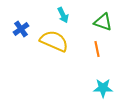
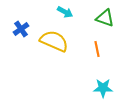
cyan arrow: moved 2 px right, 3 px up; rotated 35 degrees counterclockwise
green triangle: moved 2 px right, 4 px up
